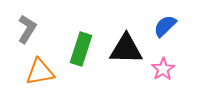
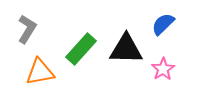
blue semicircle: moved 2 px left, 2 px up
green rectangle: rotated 24 degrees clockwise
